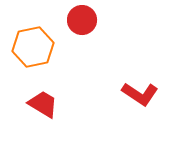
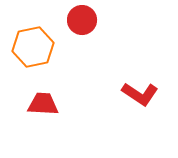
red trapezoid: rotated 28 degrees counterclockwise
